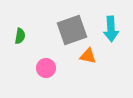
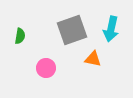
cyan arrow: rotated 15 degrees clockwise
orange triangle: moved 5 px right, 3 px down
